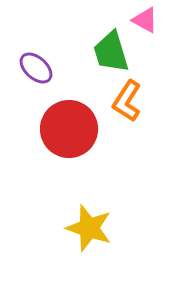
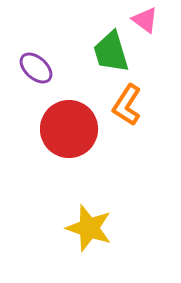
pink triangle: rotated 8 degrees clockwise
orange L-shape: moved 4 px down
